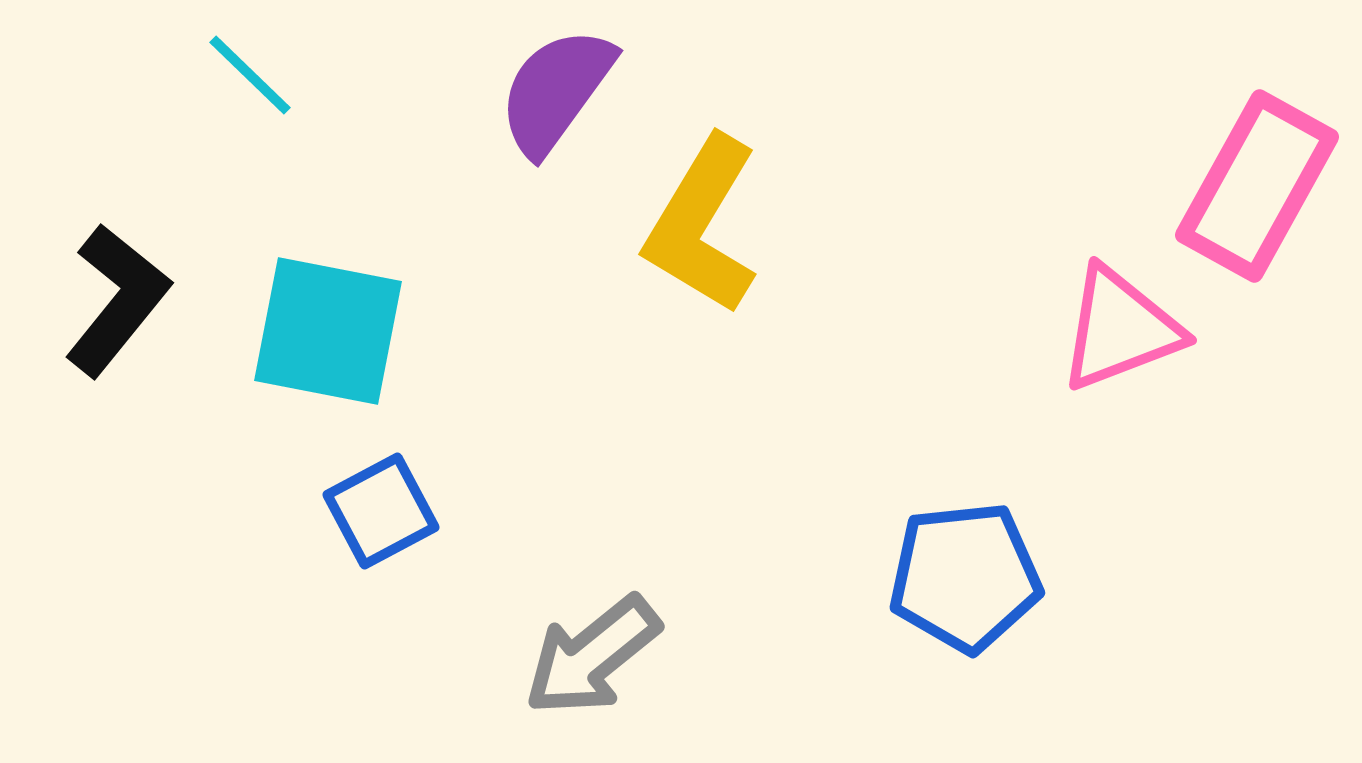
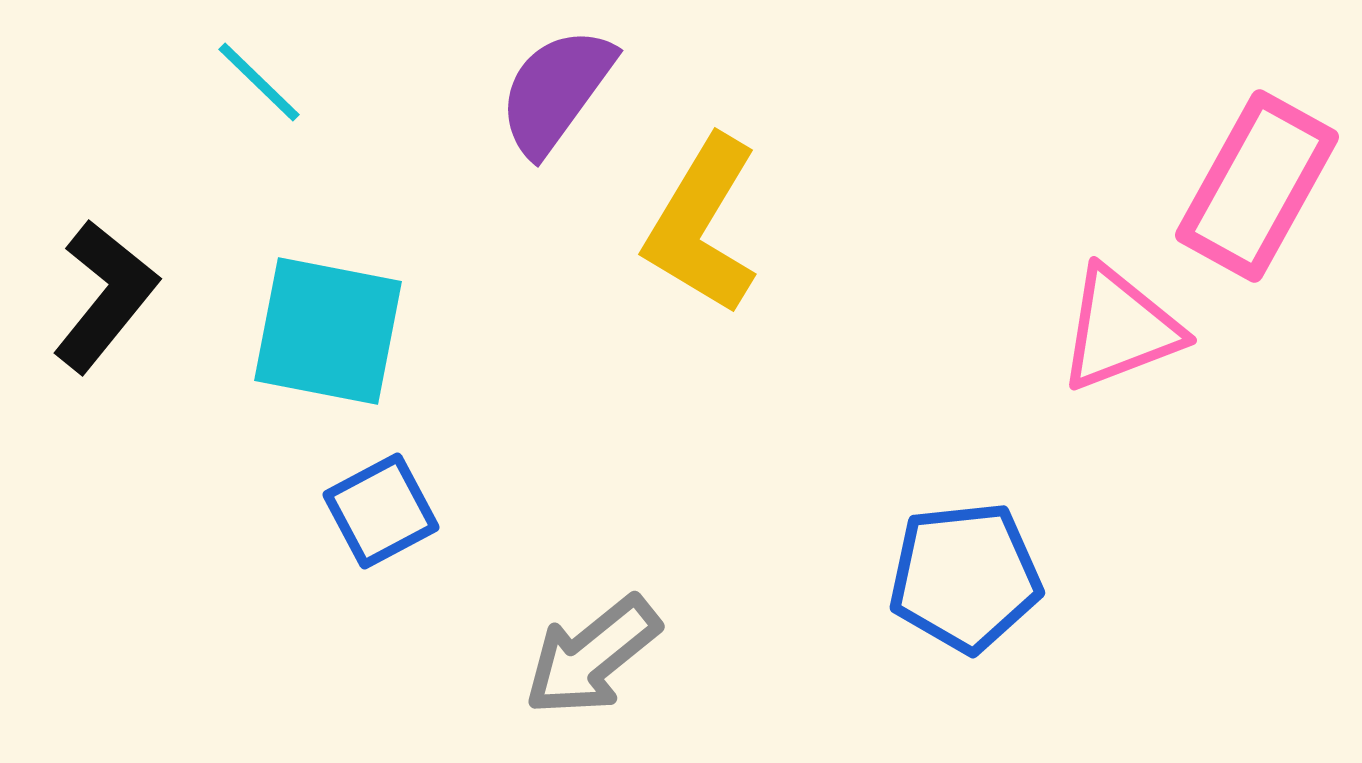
cyan line: moved 9 px right, 7 px down
black L-shape: moved 12 px left, 4 px up
